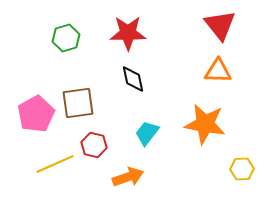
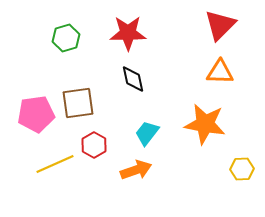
red triangle: rotated 24 degrees clockwise
orange triangle: moved 2 px right, 1 px down
pink pentagon: rotated 21 degrees clockwise
red hexagon: rotated 15 degrees clockwise
orange arrow: moved 8 px right, 7 px up
